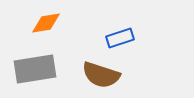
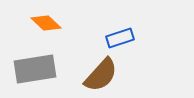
orange diamond: rotated 52 degrees clockwise
brown semicircle: rotated 66 degrees counterclockwise
